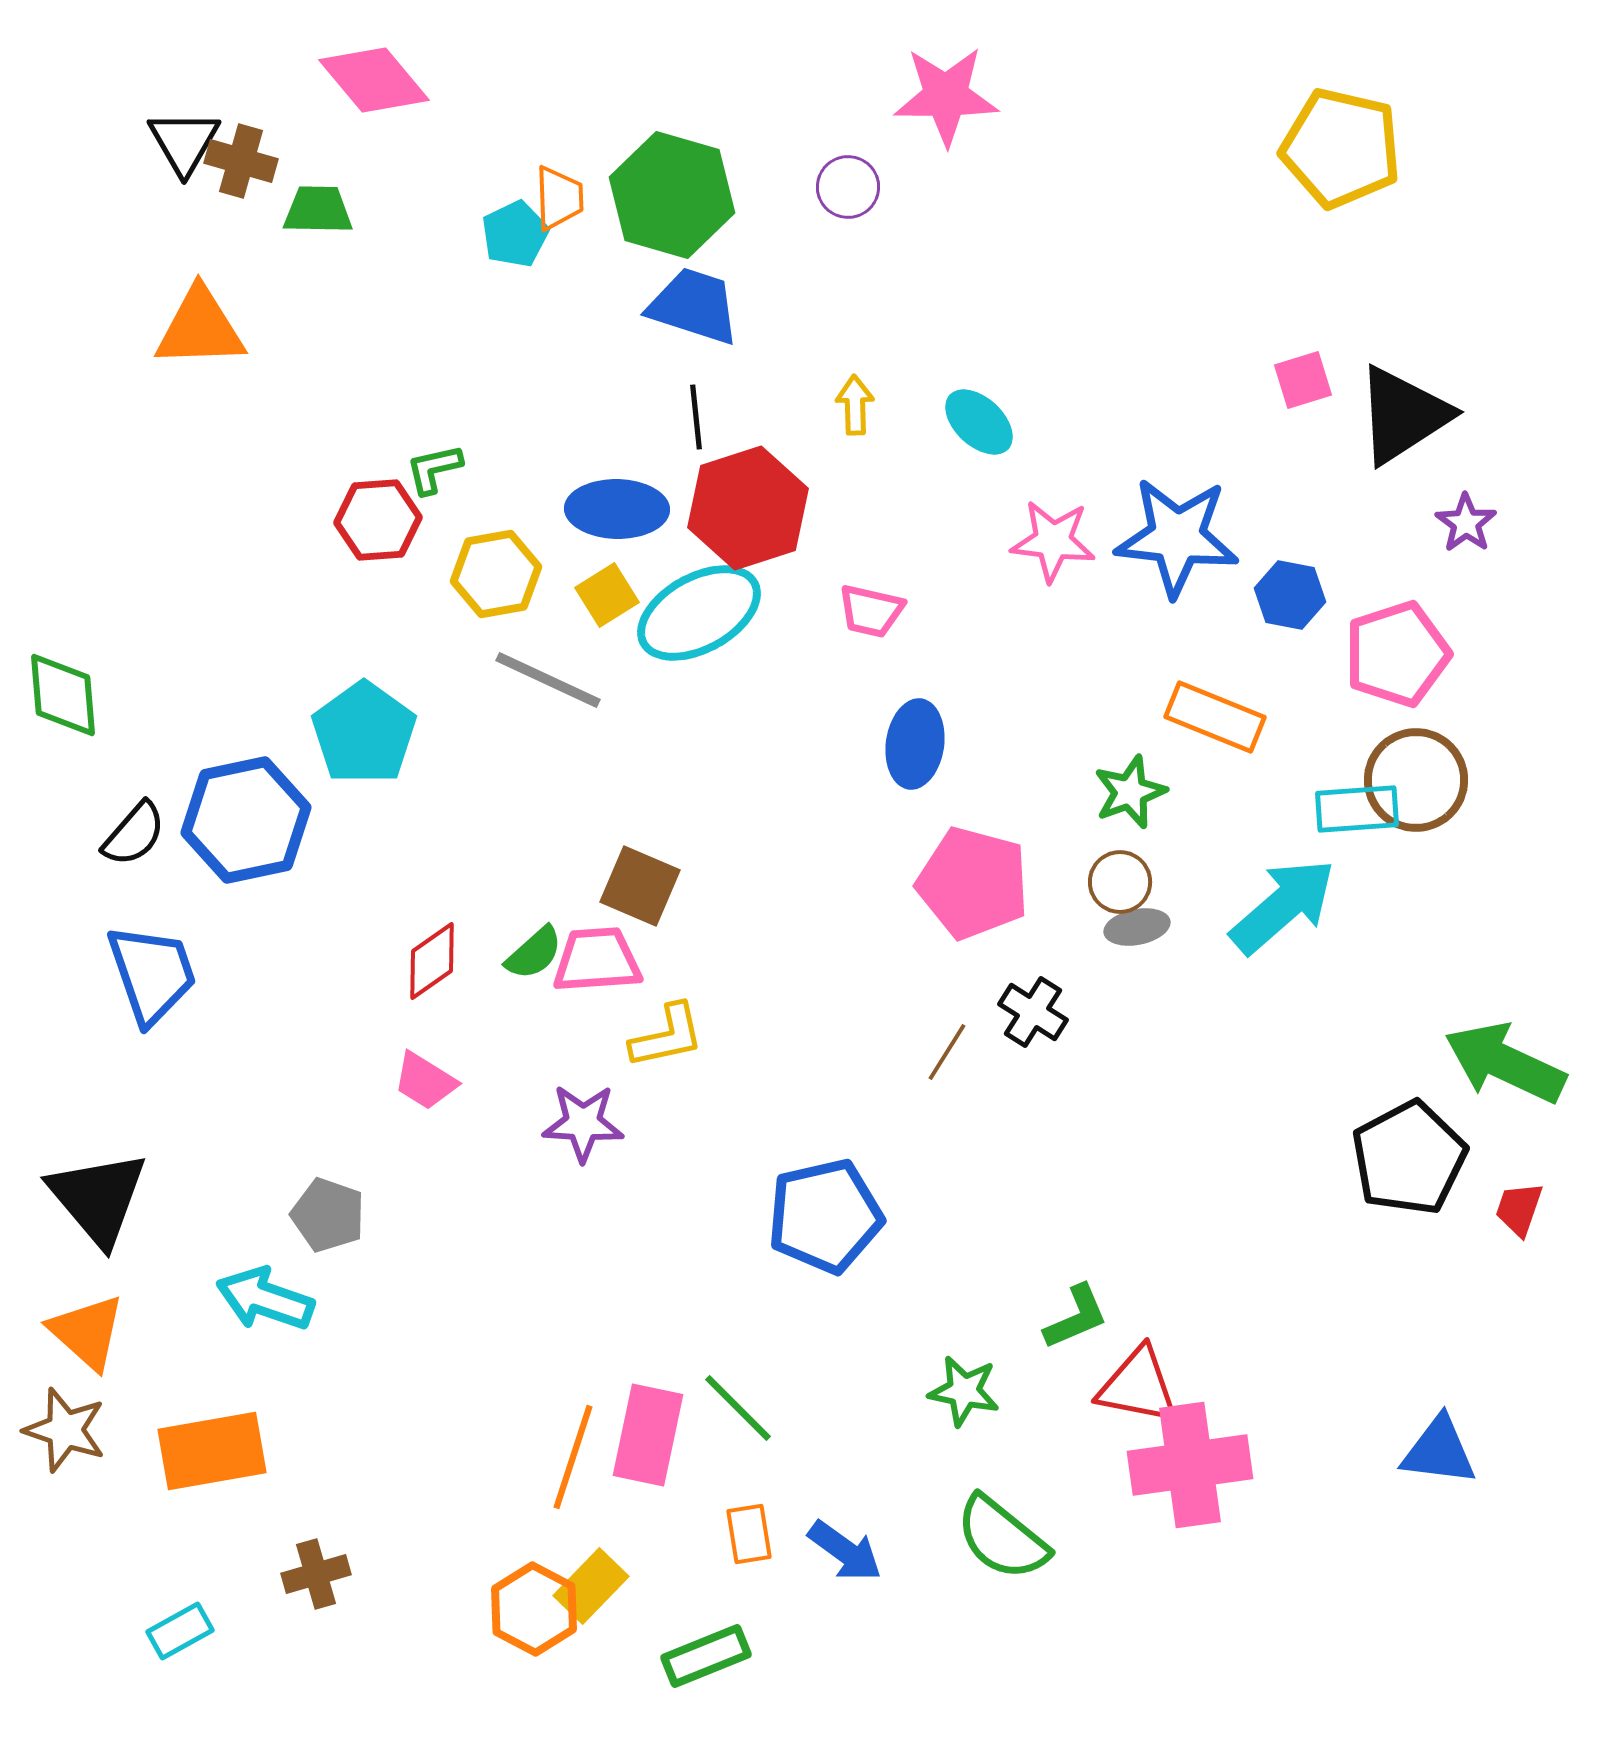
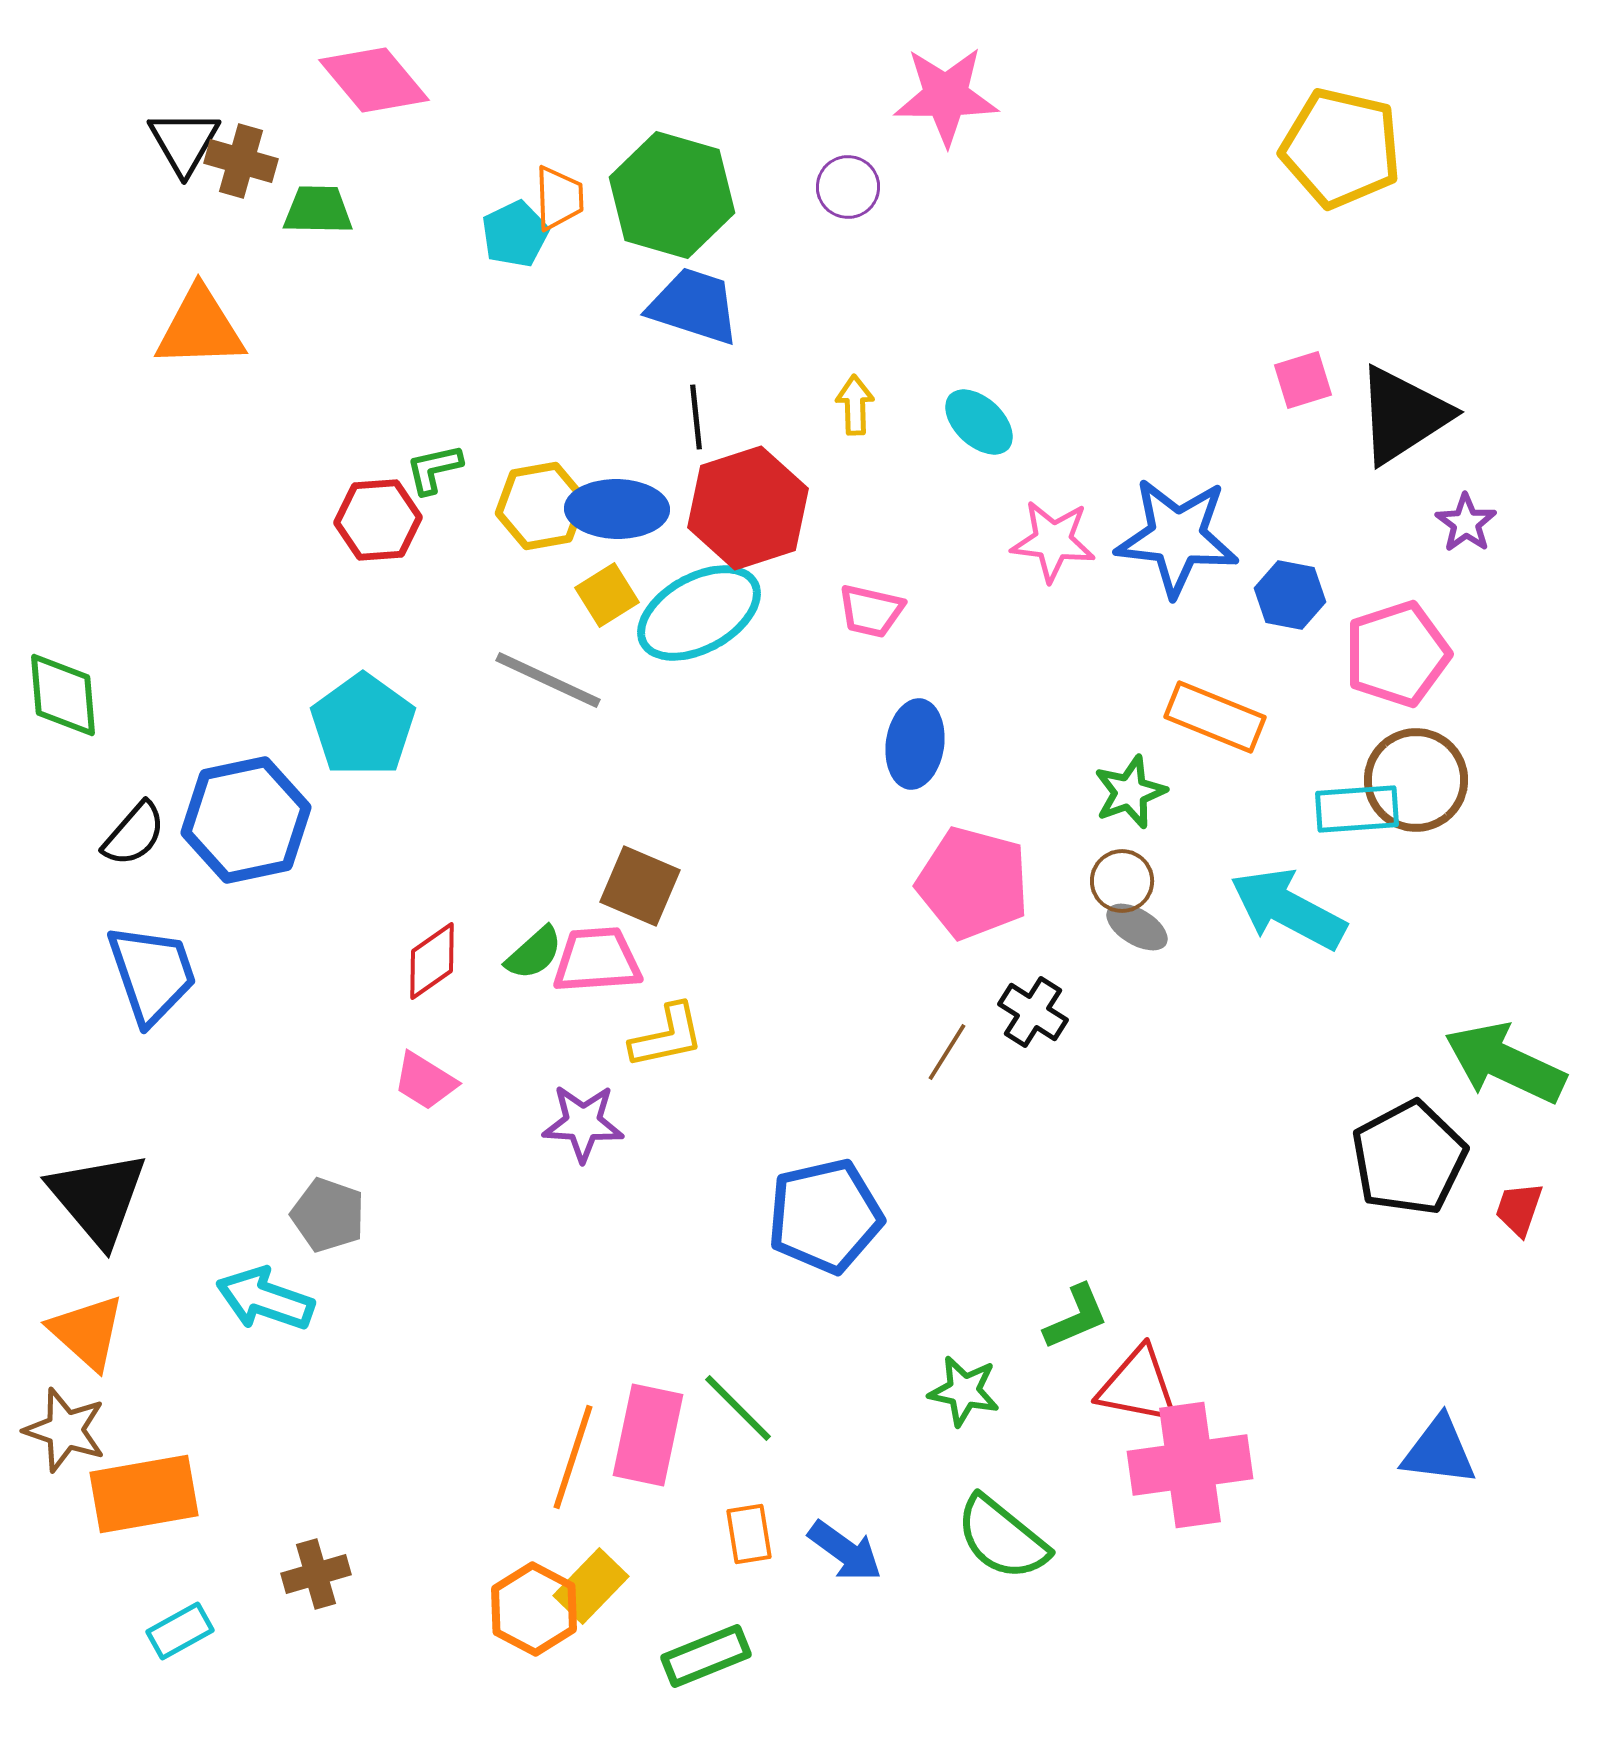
yellow hexagon at (496, 574): moved 45 px right, 68 px up
cyan pentagon at (364, 733): moved 1 px left, 8 px up
brown circle at (1120, 882): moved 2 px right, 1 px up
cyan arrow at (1283, 906): moved 5 px right, 3 px down; rotated 111 degrees counterclockwise
gray ellipse at (1137, 927): rotated 42 degrees clockwise
orange rectangle at (212, 1451): moved 68 px left, 43 px down
